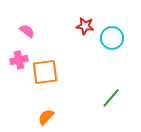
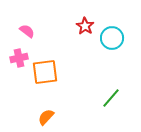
red star: rotated 24 degrees clockwise
pink cross: moved 2 px up
